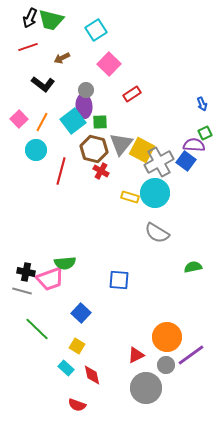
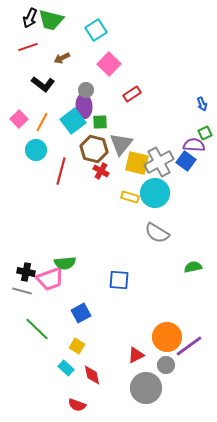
yellow square at (142, 150): moved 5 px left, 13 px down; rotated 15 degrees counterclockwise
blue square at (81, 313): rotated 18 degrees clockwise
purple line at (191, 355): moved 2 px left, 9 px up
